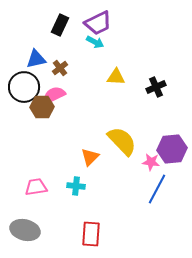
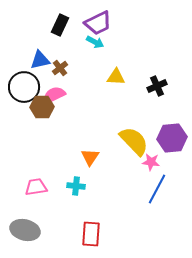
blue triangle: moved 4 px right, 1 px down
black cross: moved 1 px right, 1 px up
yellow semicircle: moved 12 px right
purple hexagon: moved 11 px up
orange triangle: rotated 12 degrees counterclockwise
